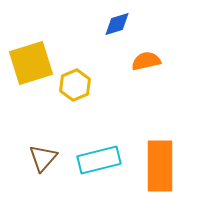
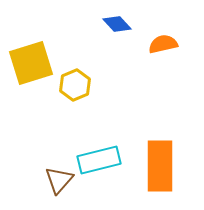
blue diamond: rotated 64 degrees clockwise
orange semicircle: moved 17 px right, 17 px up
brown triangle: moved 16 px right, 22 px down
